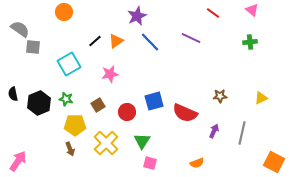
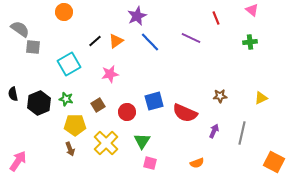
red line: moved 3 px right, 5 px down; rotated 32 degrees clockwise
